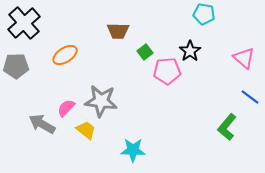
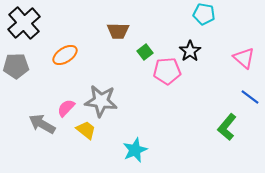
cyan star: moved 2 px right; rotated 25 degrees counterclockwise
